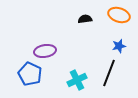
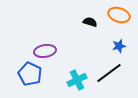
black semicircle: moved 5 px right, 3 px down; rotated 24 degrees clockwise
black line: rotated 32 degrees clockwise
